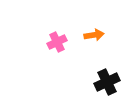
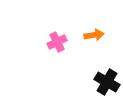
black cross: rotated 35 degrees counterclockwise
